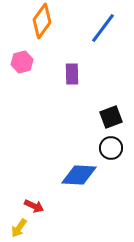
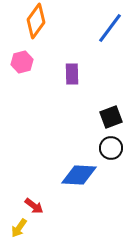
orange diamond: moved 6 px left
blue line: moved 7 px right
red arrow: rotated 12 degrees clockwise
